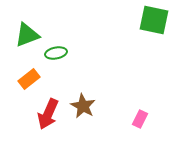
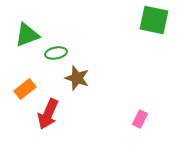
orange rectangle: moved 4 px left, 10 px down
brown star: moved 6 px left, 28 px up; rotated 10 degrees counterclockwise
